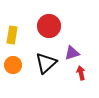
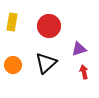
yellow rectangle: moved 13 px up
purple triangle: moved 7 px right, 4 px up
red arrow: moved 3 px right, 1 px up
